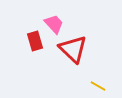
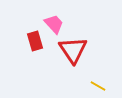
red triangle: moved 1 px down; rotated 12 degrees clockwise
